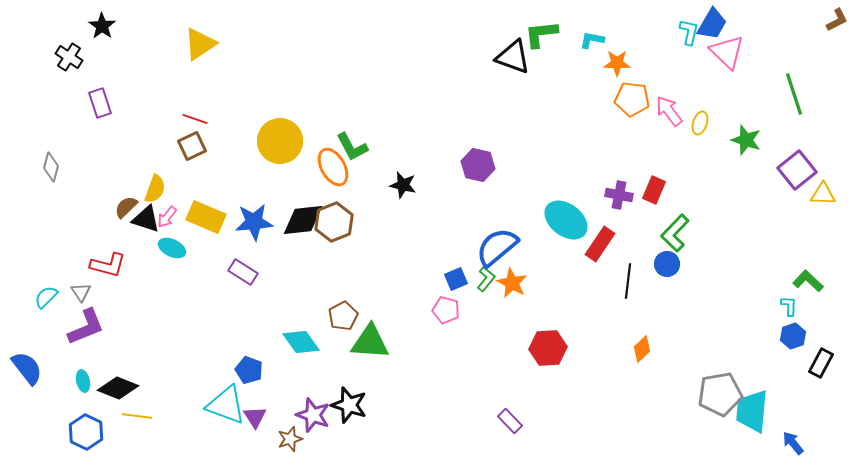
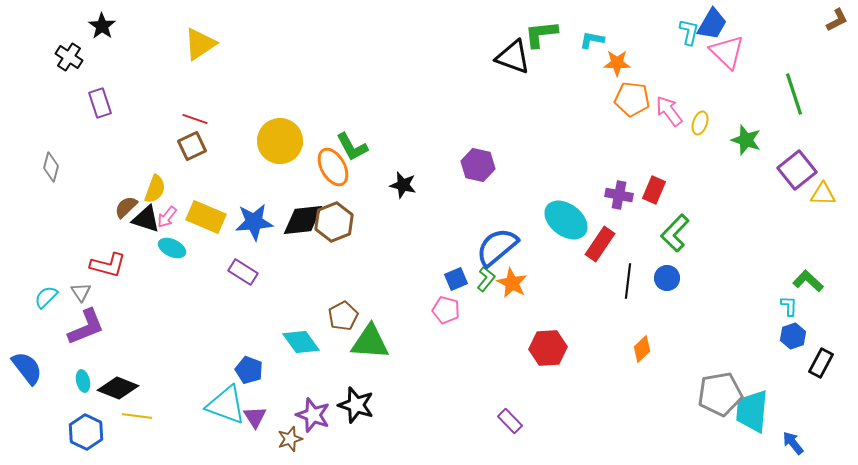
blue circle at (667, 264): moved 14 px down
black star at (349, 405): moved 7 px right
